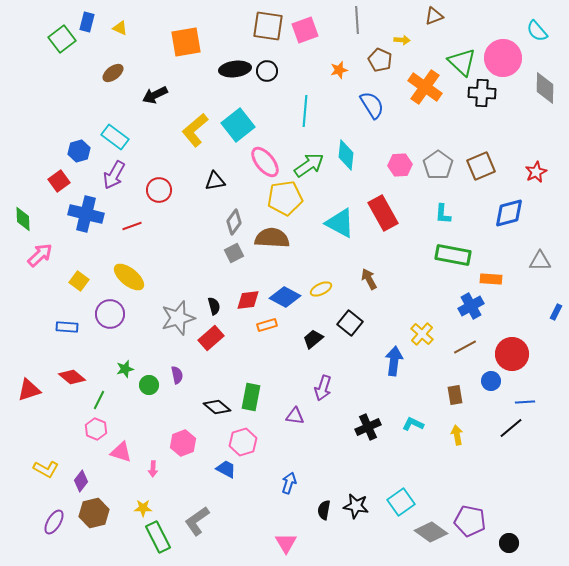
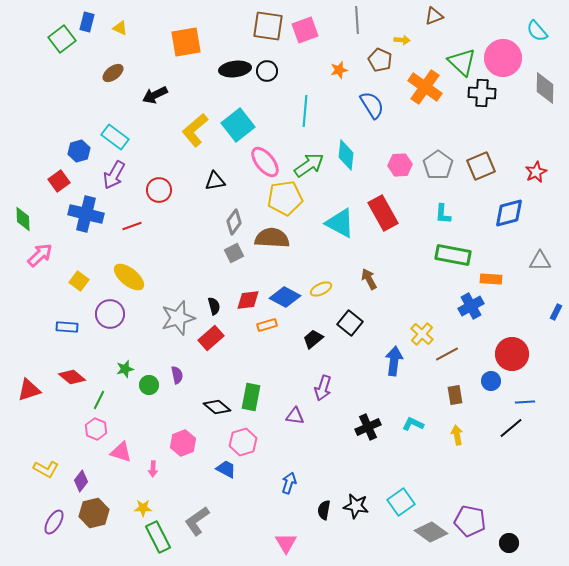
brown line at (465, 347): moved 18 px left, 7 px down
